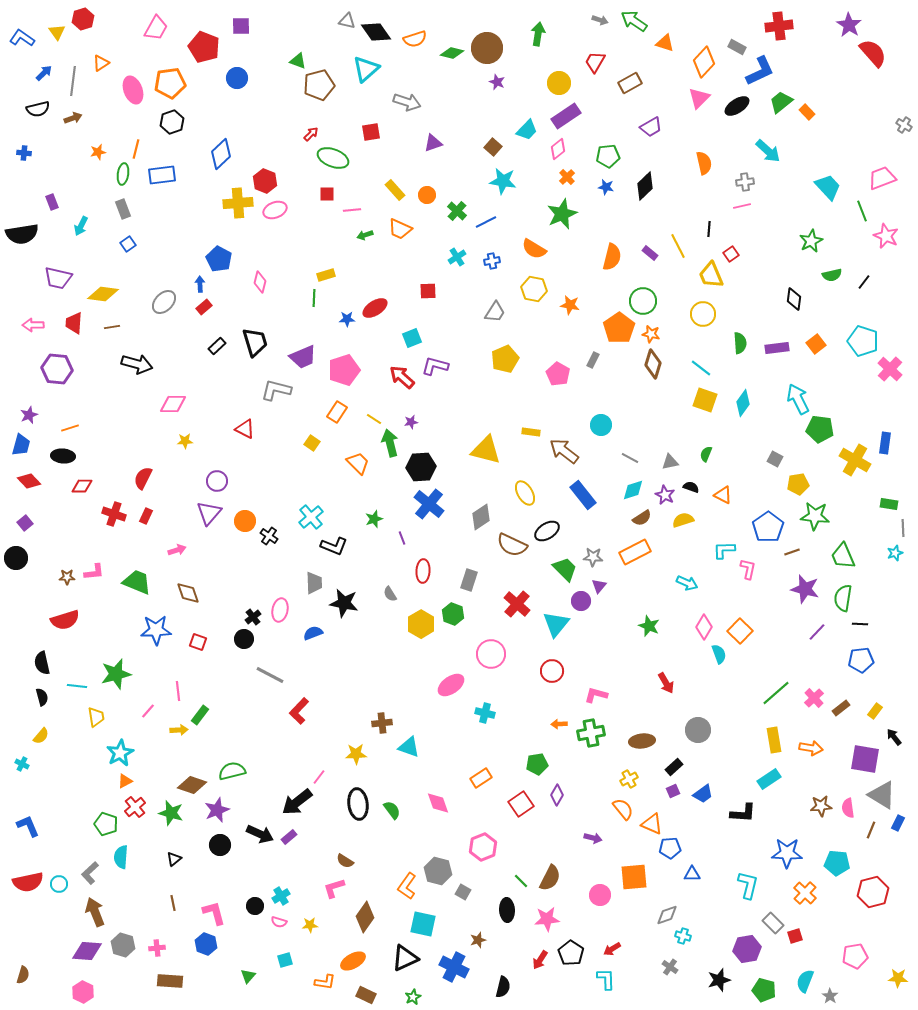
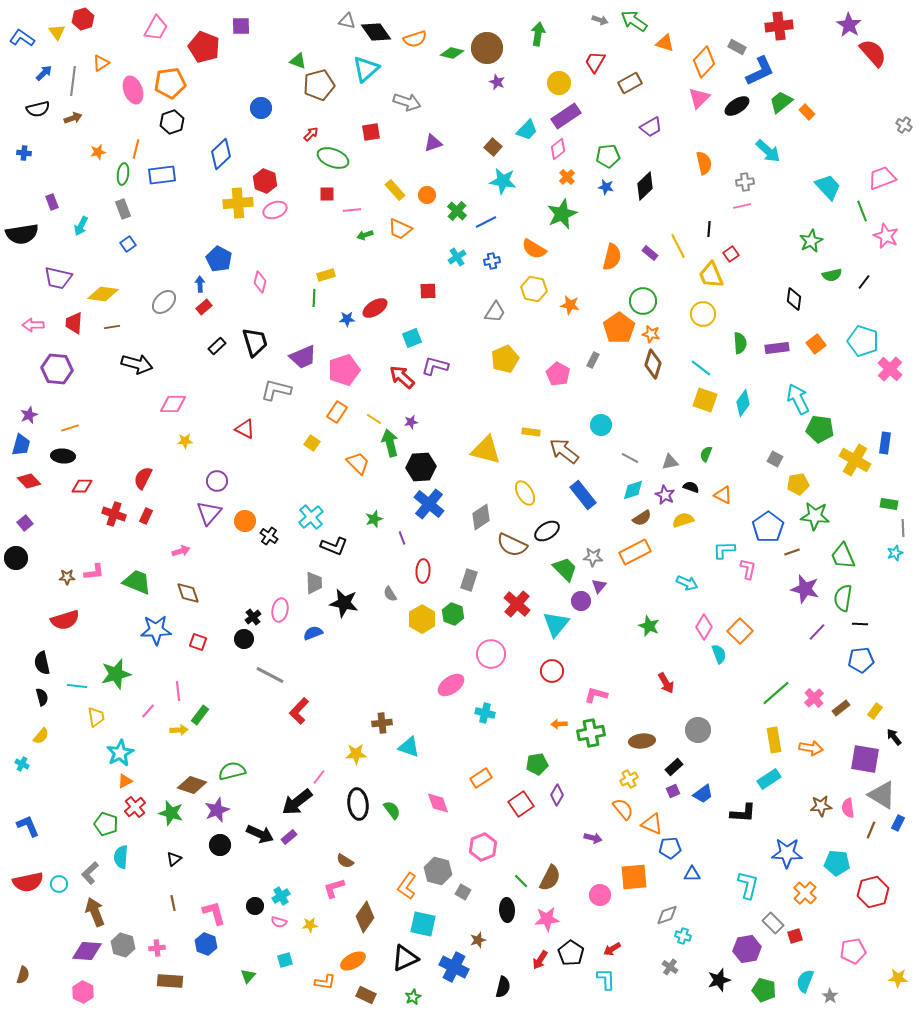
blue circle at (237, 78): moved 24 px right, 30 px down
pink arrow at (177, 550): moved 4 px right, 1 px down
yellow hexagon at (421, 624): moved 1 px right, 5 px up
pink pentagon at (855, 956): moved 2 px left, 5 px up
